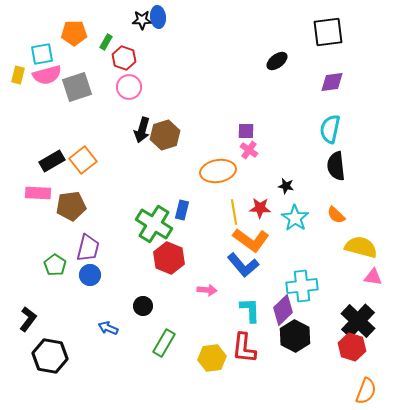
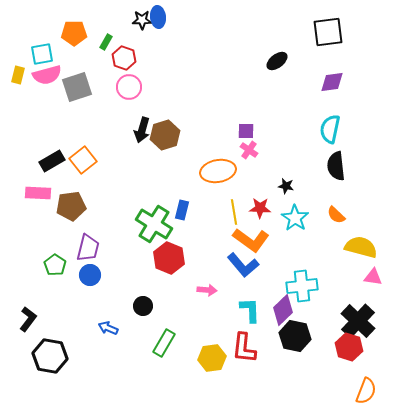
black hexagon at (295, 336): rotated 16 degrees counterclockwise
red hexagon at (352, 347): moved 3 px left
